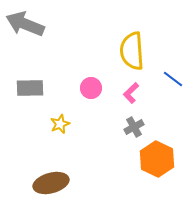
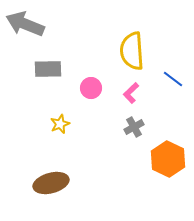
gray rectangle: moved 18 px right, 19 px up
orange hexagon: moved 11 px right
